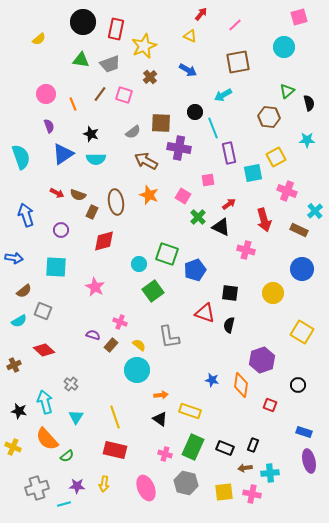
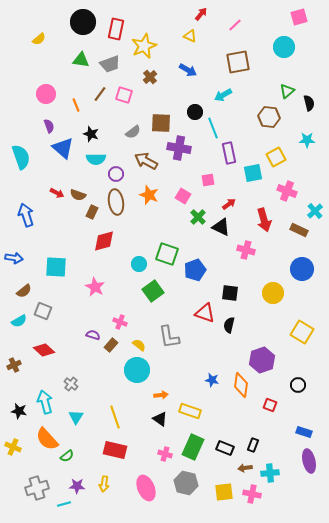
orange line at (73, 104): moved 3 px right, 1 px down
blue triangle at (63, 154): moved 6 px up; rotated 45 degrees counterclockwise
purple circle at (61, 230): moved 55 px right, 56 px up
